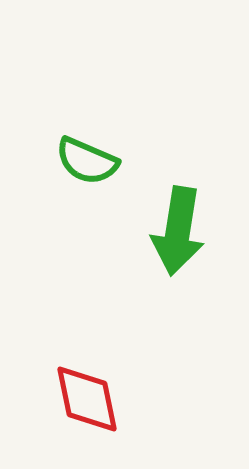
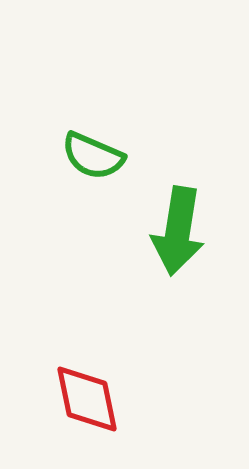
green semicircle: moved 6 px right, 5 px up
